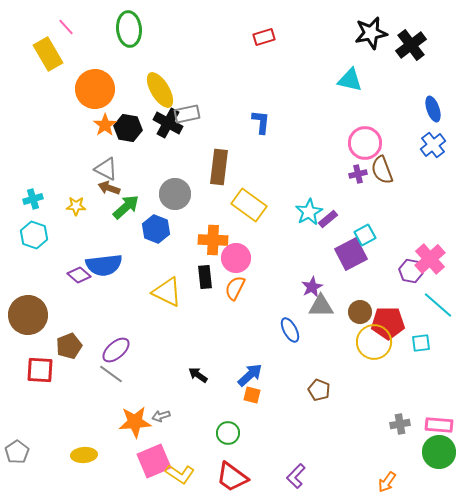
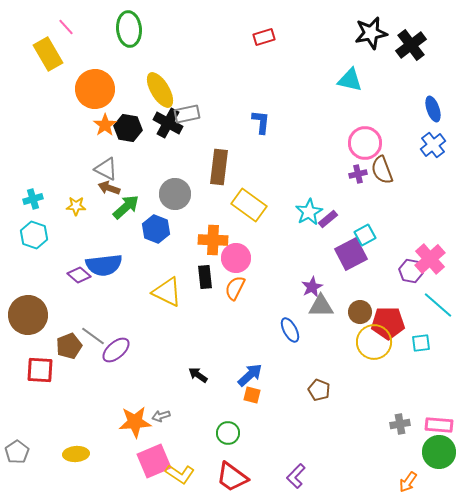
gray line at (111, 374): moved 18 px left, 38 px up
yellow ellipse at (84, 455): moved 8 px left, 1 px up
orange arrow at (387, 482): moved 21 px right
